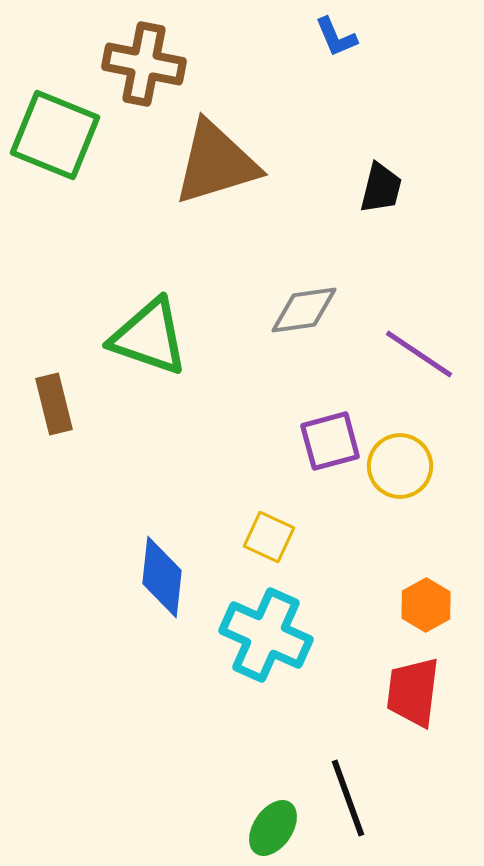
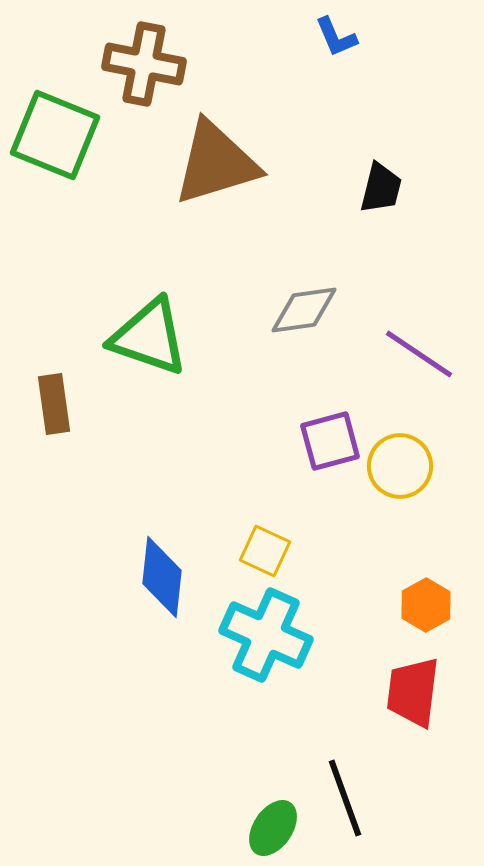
brown rectangle: rotated 6 degrees clockwise
yellow square: moved 4 px left, 14 px down
black line: moved 3 px left
